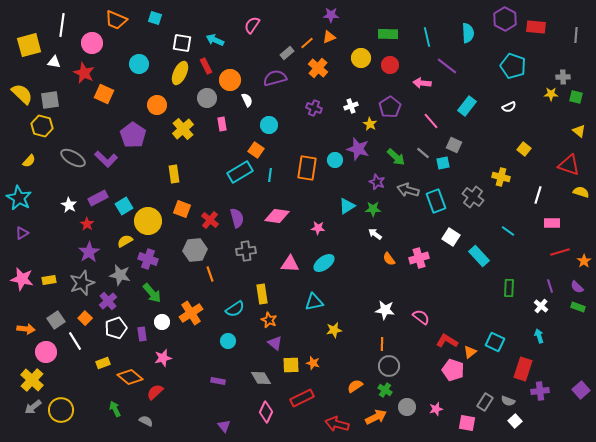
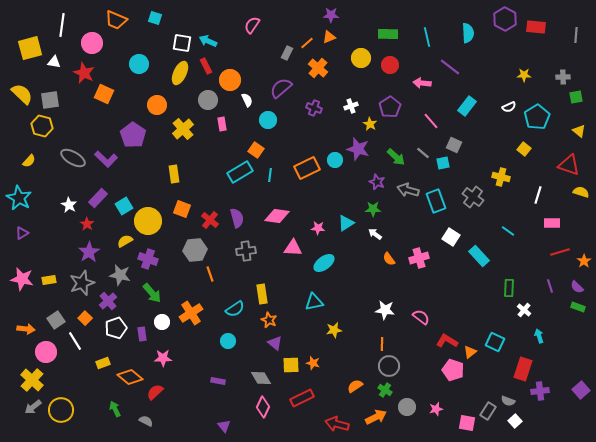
cyan arrow at (215, 40): moved 7 px left, 1 px down
yellow square at (29, 45): moved 1 px right, 3 px down
gray rectangle at (287, 53): rotated 24 degrees counterclockwise
purple line at (447, 66): moved 3 px right, 1 px down
cyan pentagon at (513, 66): moved 24 px right, 51 px down; rotated 20 degrees clockwise
purple semicircle at (275, 78): moved 6 px right, 10 px down; rotated 25 degrees counterclockwise
yellow star at (551, 94): moved 27 px left, 19 px up
green square at (576, 97): rotated 24 degrees counterclockwise
gray circle at (207, 98): moved 1 px right, 2 px down
cyan circle at (269, 125): moved 1 px left, 5 px up
orange rectangle at (307, 168): rotated 55 degrees clockwise
purple rectangle at (98, 198): rotated 18 degrees counterclockwise
cyan triangle at (347, 206): moved 1 px left, 17 px down
pink triangle at (290, 264): moved 3 px right, 16 px up
white cross at (541, 306): moved 17 px left, 4 px down
pink star at (163, 358): rotated 12 degrees clockwise
gray rectangle at (485, 402): moved 3 px right, 9 px down
pink diamond at (266, 412): moved 3 px left, 5 px up
